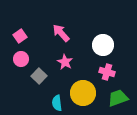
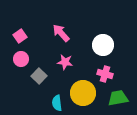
pink star: rotated 21 degrees counterclockwise
pink cross: moved 2 px left, 2 px down
green trapezoid: rotated 10 degrees clockwise
